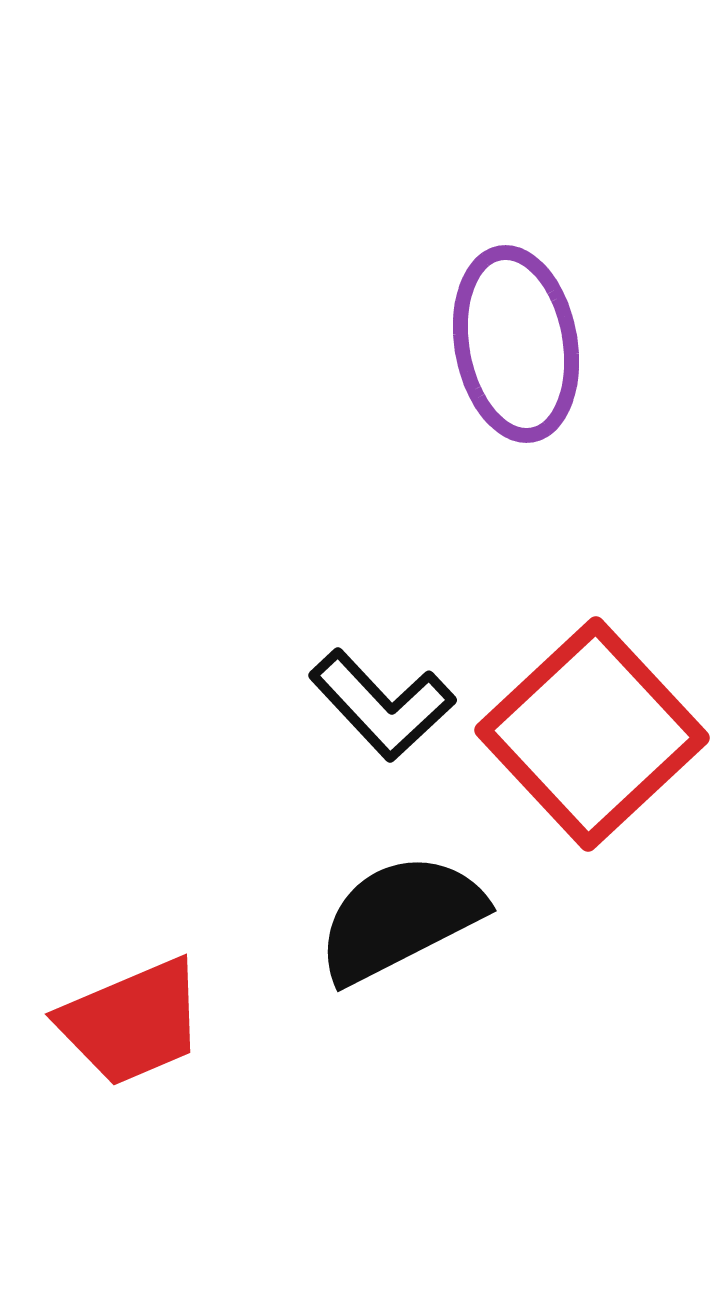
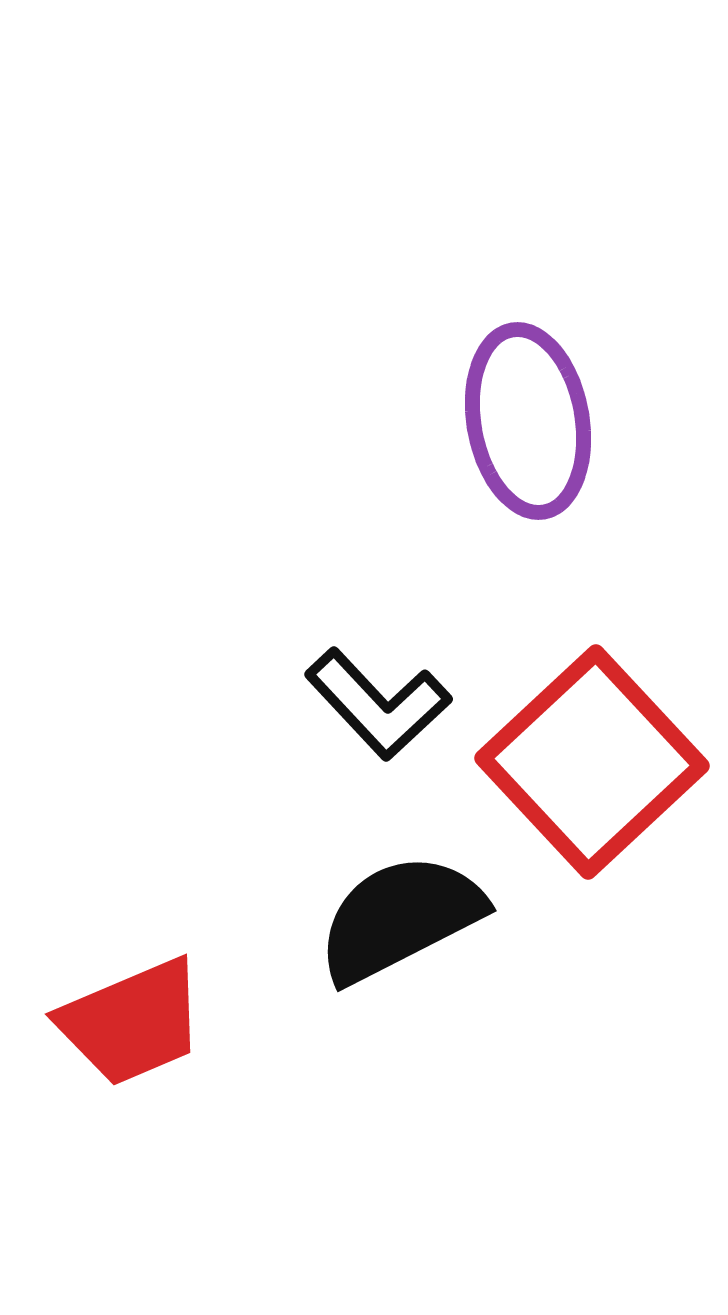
purple ellipse: moved 12 px right, 77 px down
black L-shape: moved 4 px left, 1 px up
red square: moved 28 px down
